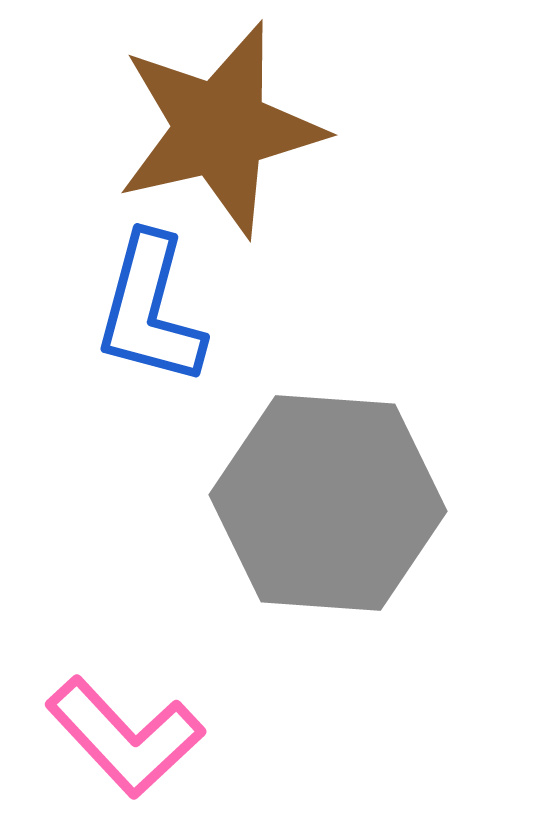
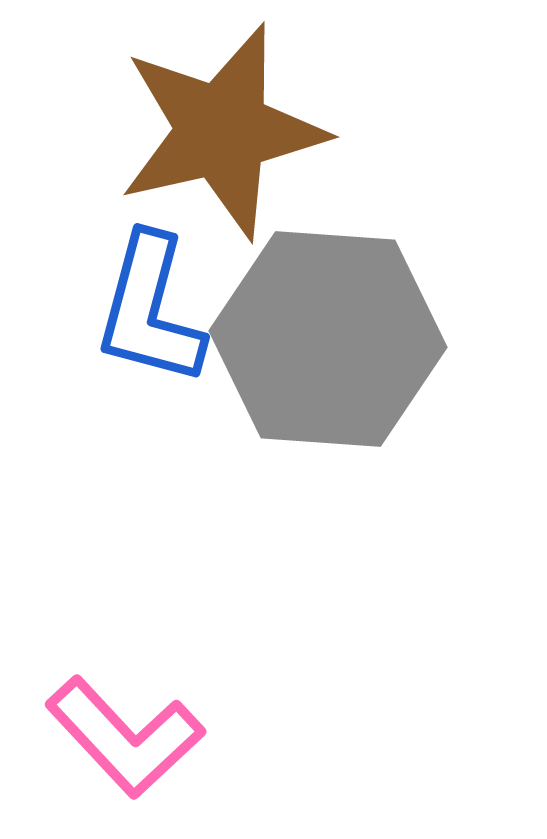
brown star: moved 2 px right, 2 px down
gray hexagon: moved 164 px up
